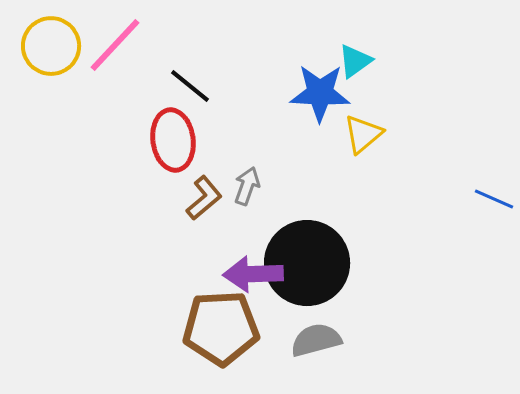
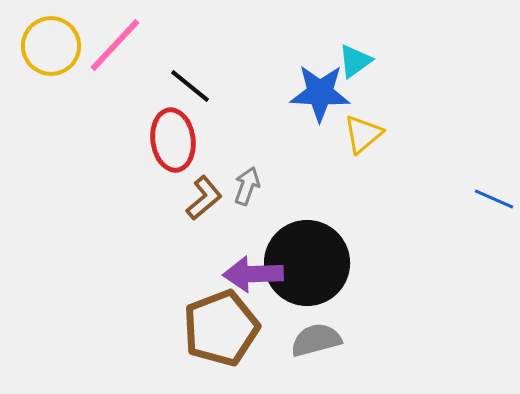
brown pentagon: rotated 18 degrees counterclockwise
